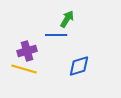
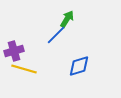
blue line: rotated 45 degrees counterclockwise
purple cross: moved 13 px left
